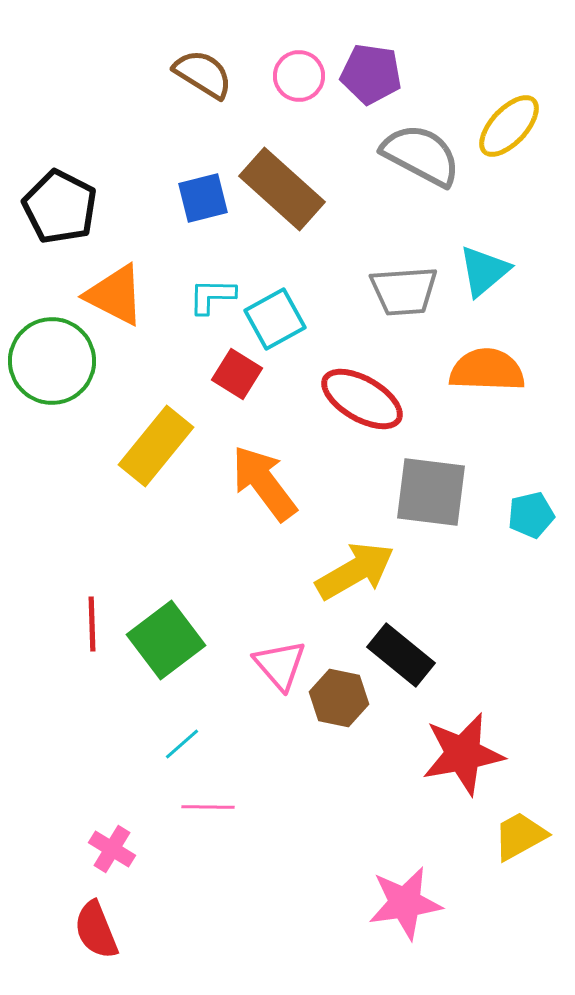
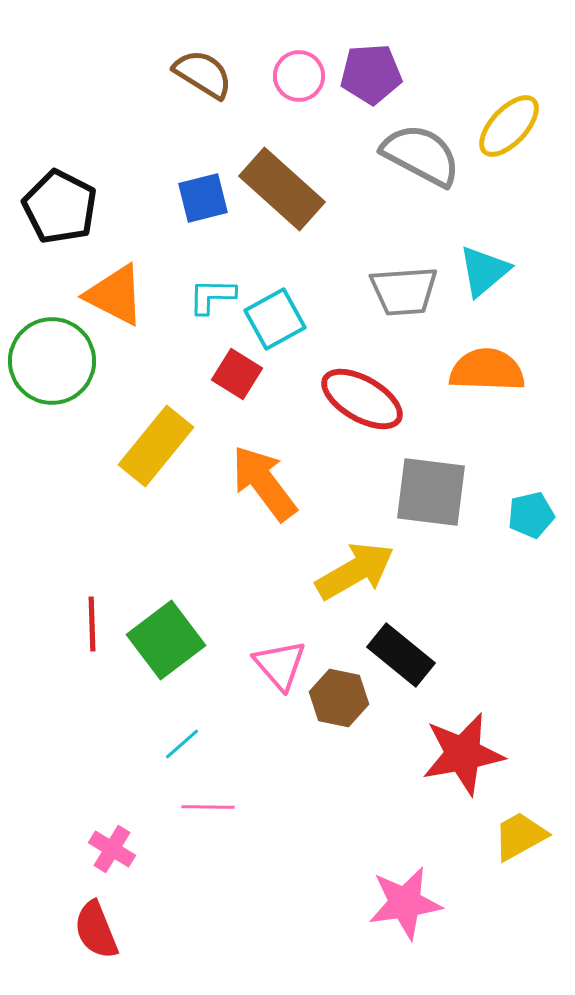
purple pentagon: rotated 12 degrees counterclockwise
